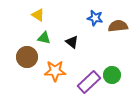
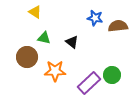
yellow triangle: moved 3 px left, 3 px up
purple rectangle: moved 1 px down
